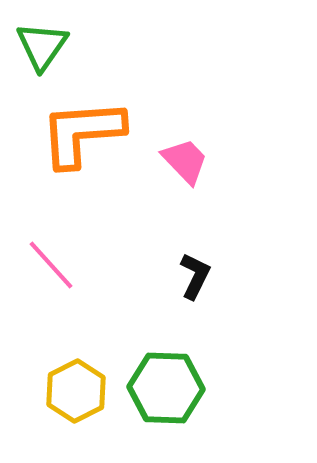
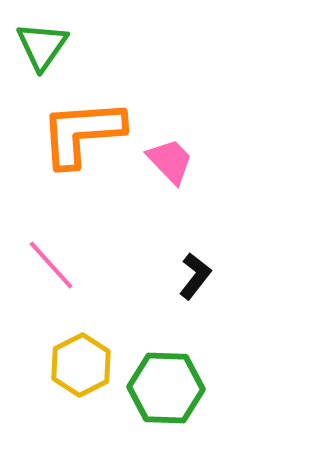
pink trapezoid: moved 15 px left
black L-shape: rotated 12 degrees clockwise
yellow hexagon: moved 5 px right, 26 px up
